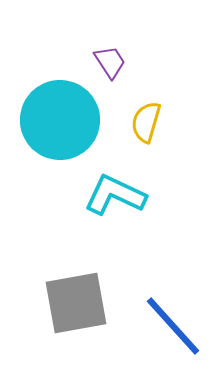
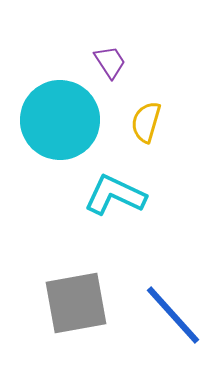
blue line: moved 11 px up
